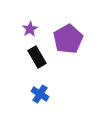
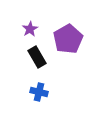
blue cross: moved 1 px left, 2 px up; rotated 18 degrees counterclockwise
